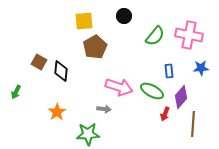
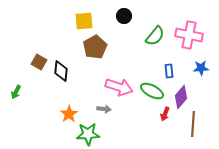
orange star: moved 12 px right, 2 px down
